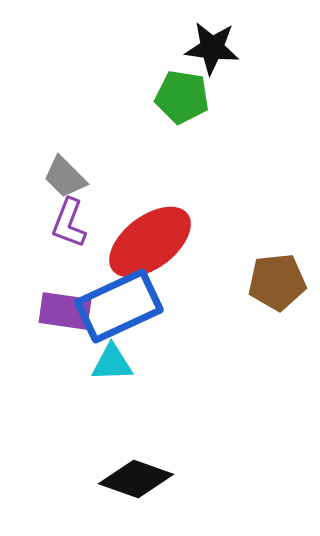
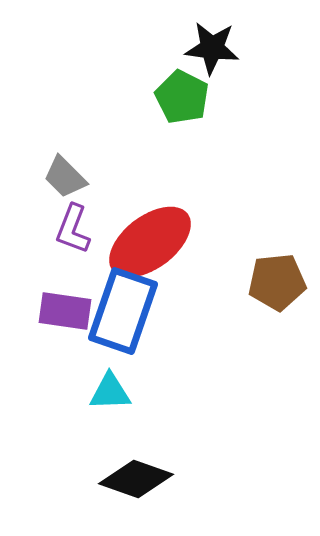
green pentagon: rotated 18 degrees clockwise
purple L-shape: moved 4 px right, 6 px down
blue rectangle: moved 4 px right, 5 px down; rotated 46 degrees counterclockwise
cyan triangle: moved 2 px left, 29 px down
